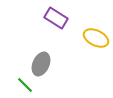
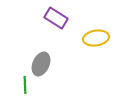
yellow ellipse: rotated 35 degrees counterclockwise
green line: rotated 42 degrees clockwise
